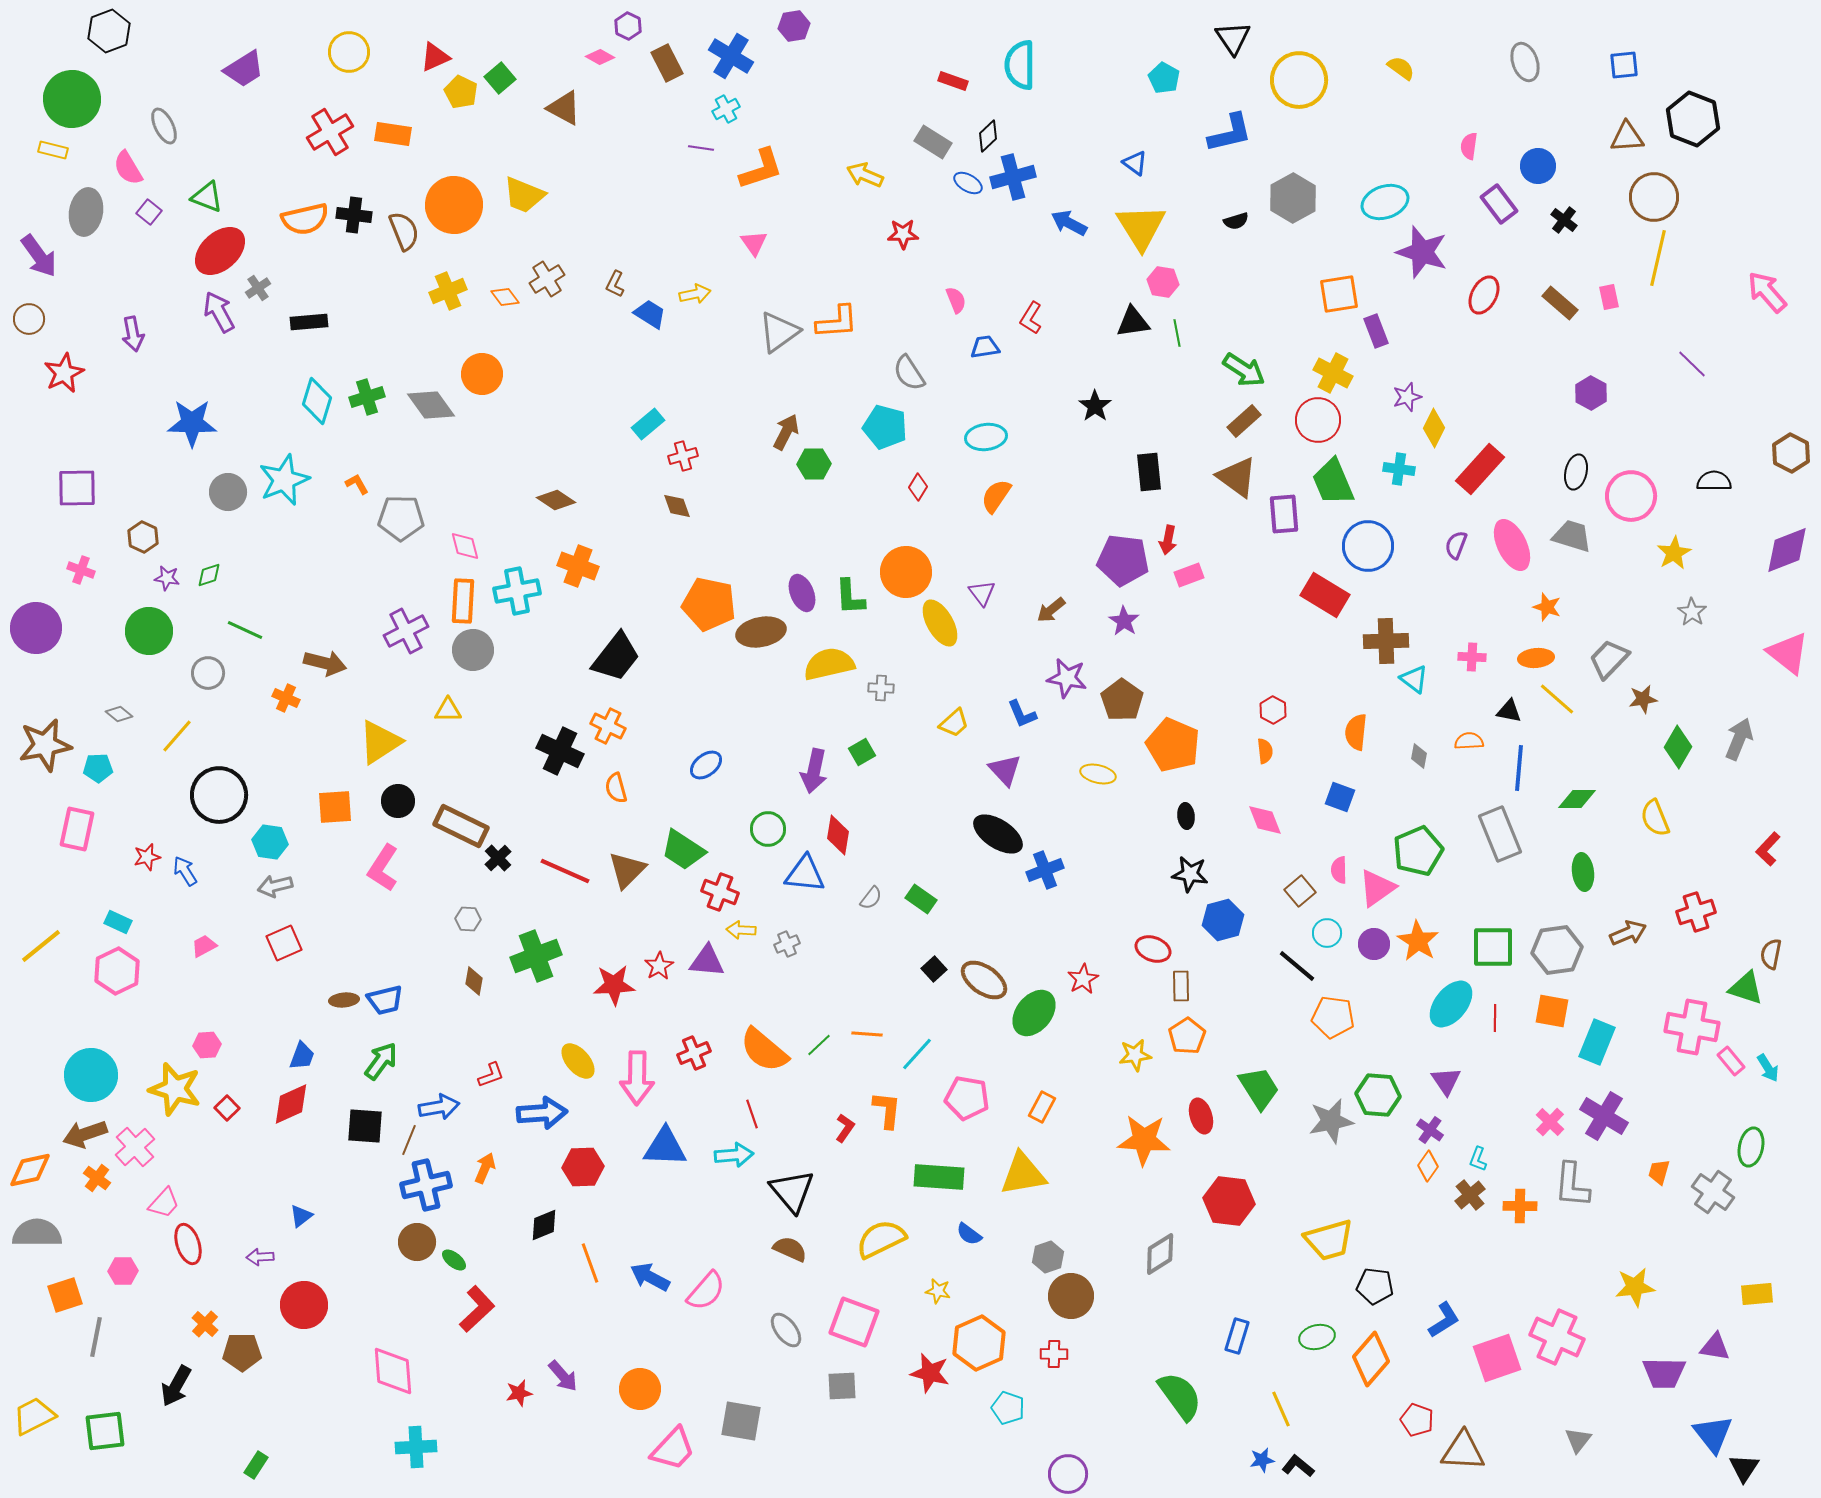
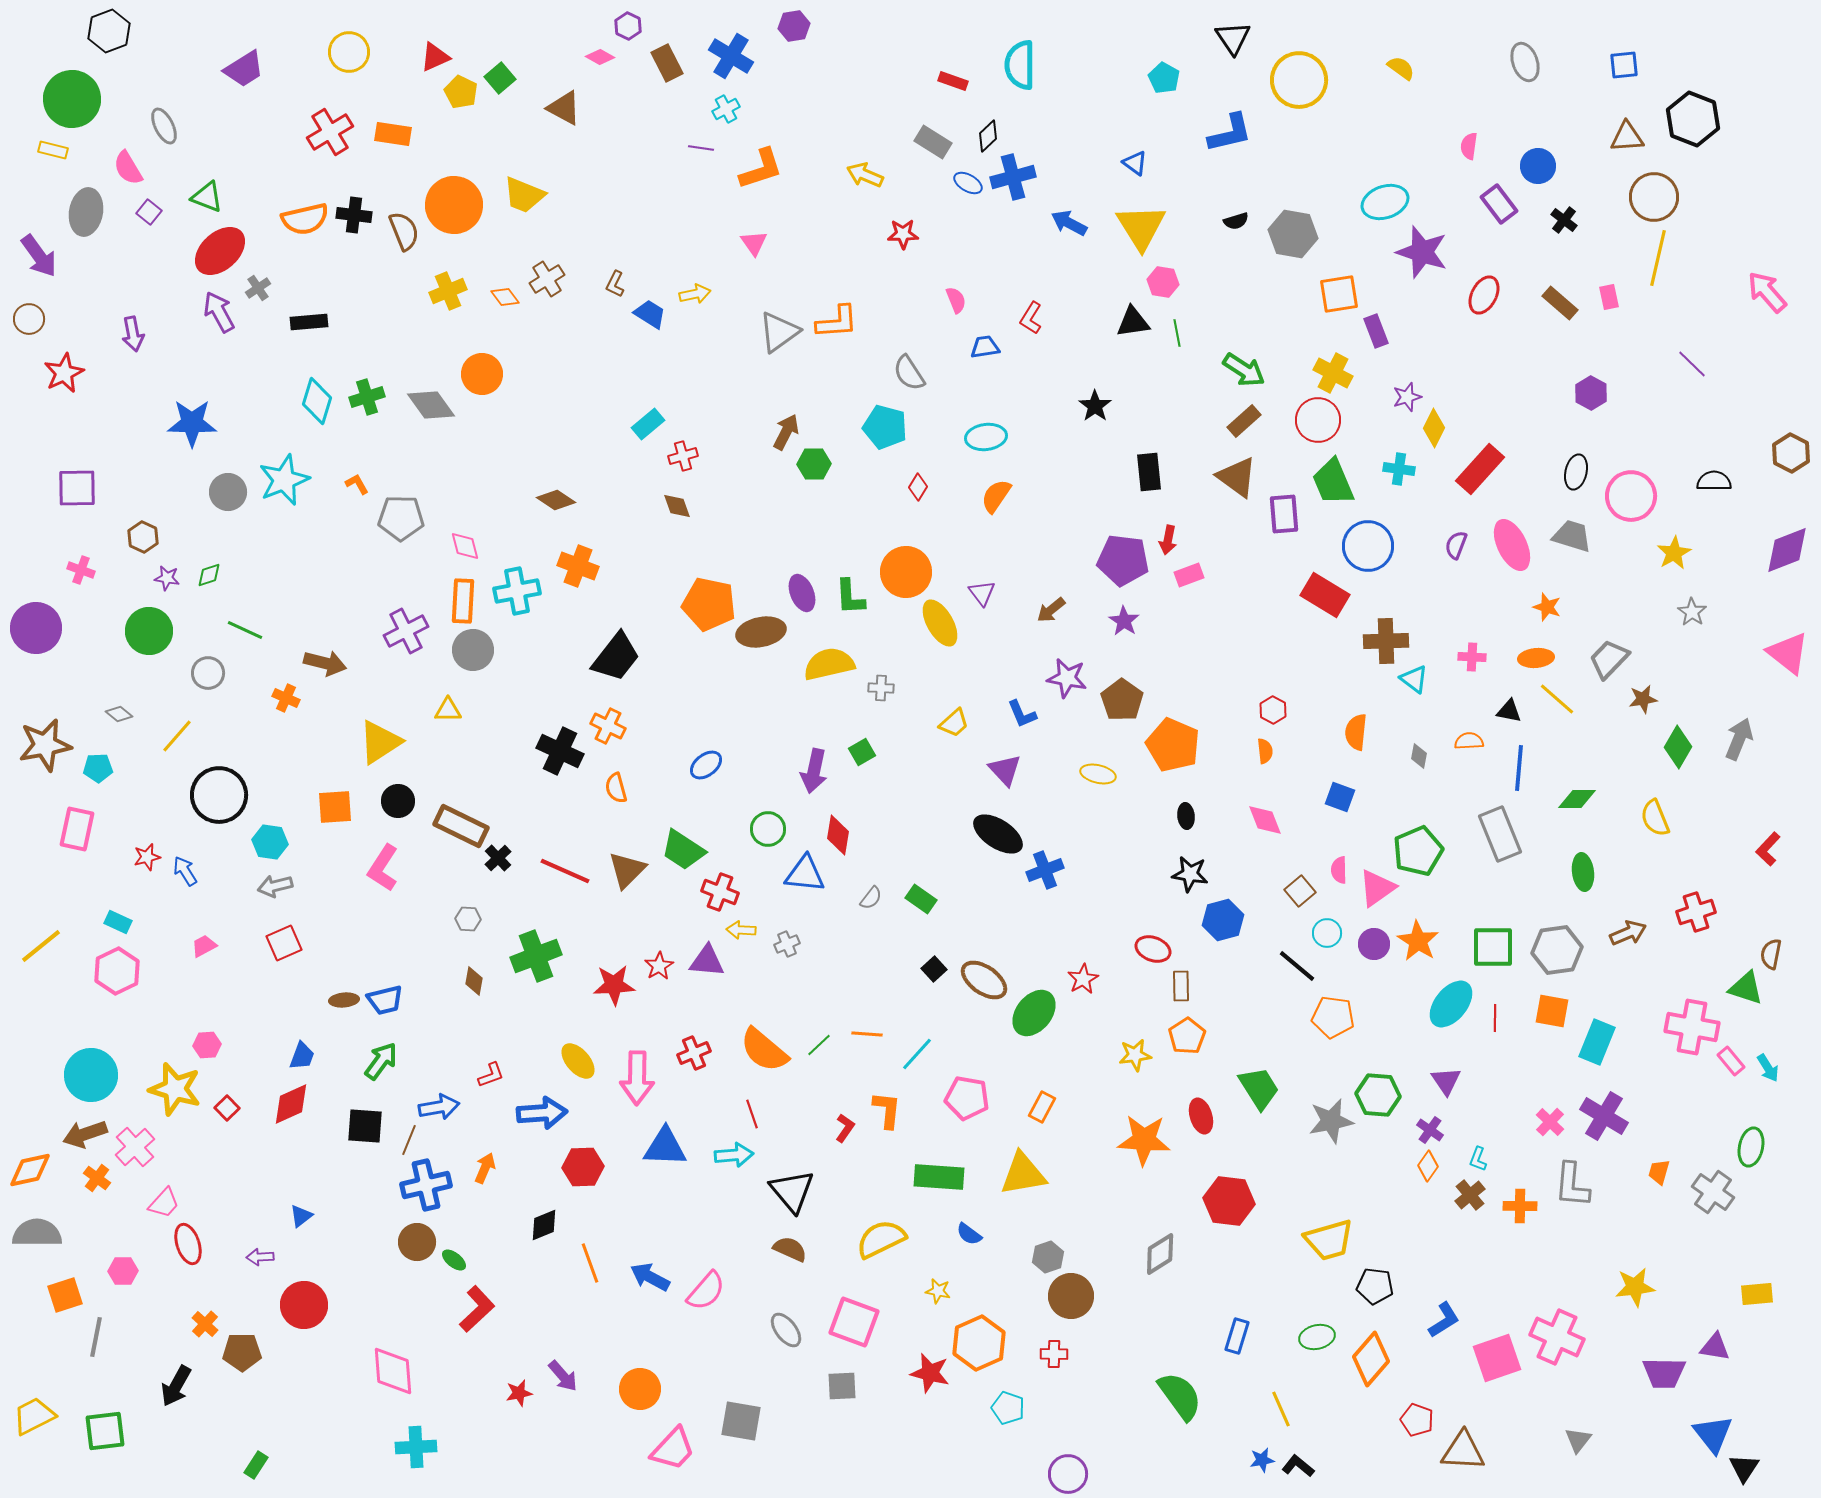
gray hexagon at (1293, 198): moved 36 px down; rotated 21 degrees counterclockwise
